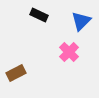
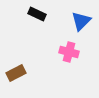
black rectangle: moved 2 px left, 1 px up
pink cross: rotated 30 degrees counterclockwise
